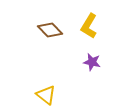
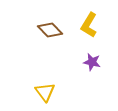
yellow L-shape: moved 1 px up
yellow triangle: moved 1 px left, 3 px up; rotated 15 degrees clockwise
